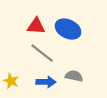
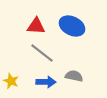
blue ellipse: moved 4 px right, 3 px up
